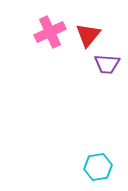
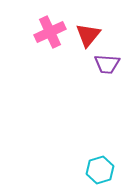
cyan hexagon: moved 2 px right, 3 px down; rotated 8 degrees counterclockwise
